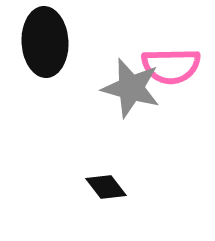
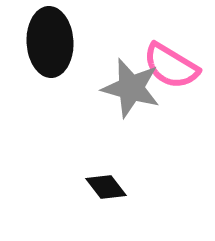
black ellipse: moved 5 px right
pink semicircle: rotated 32 degrees clockwise
